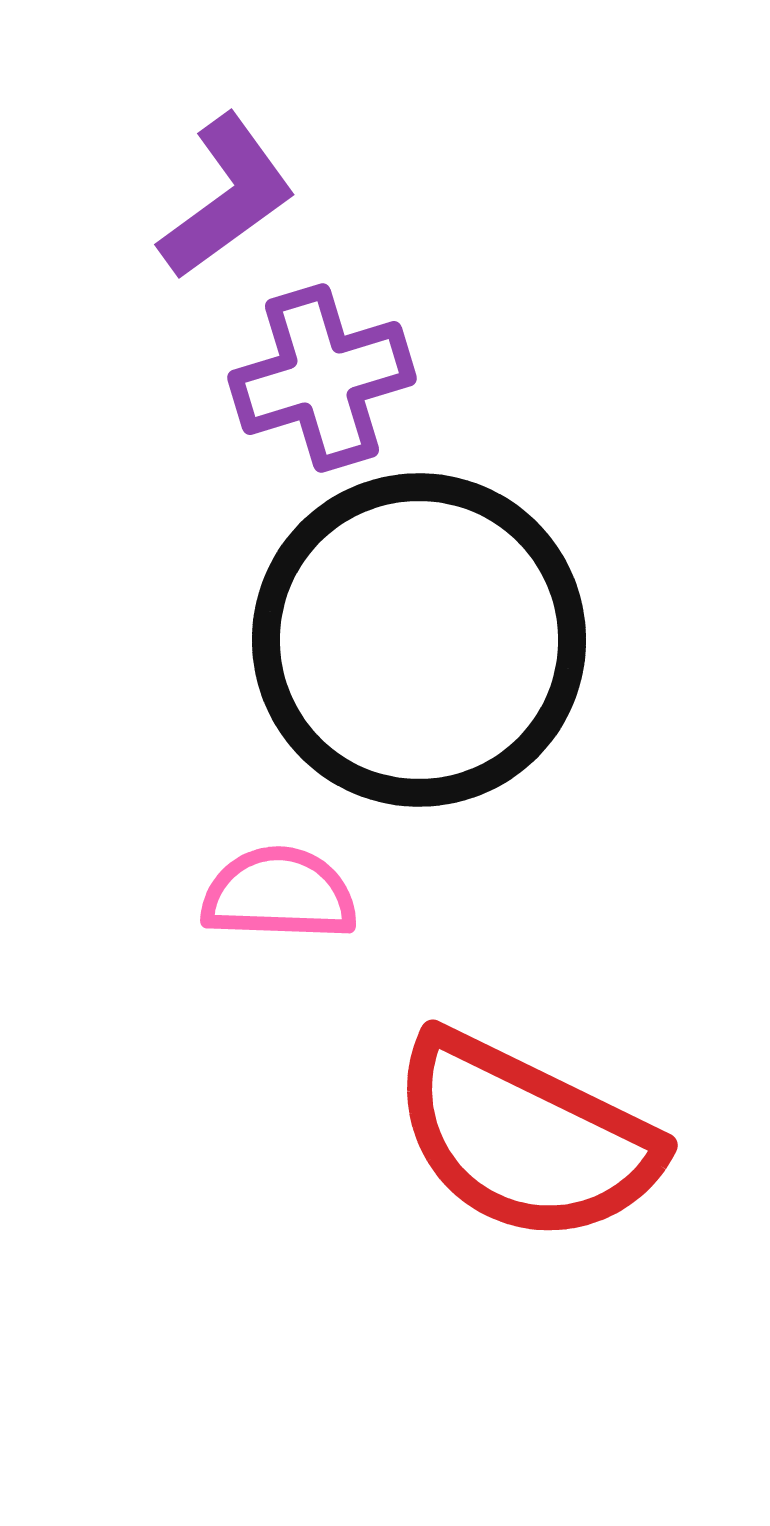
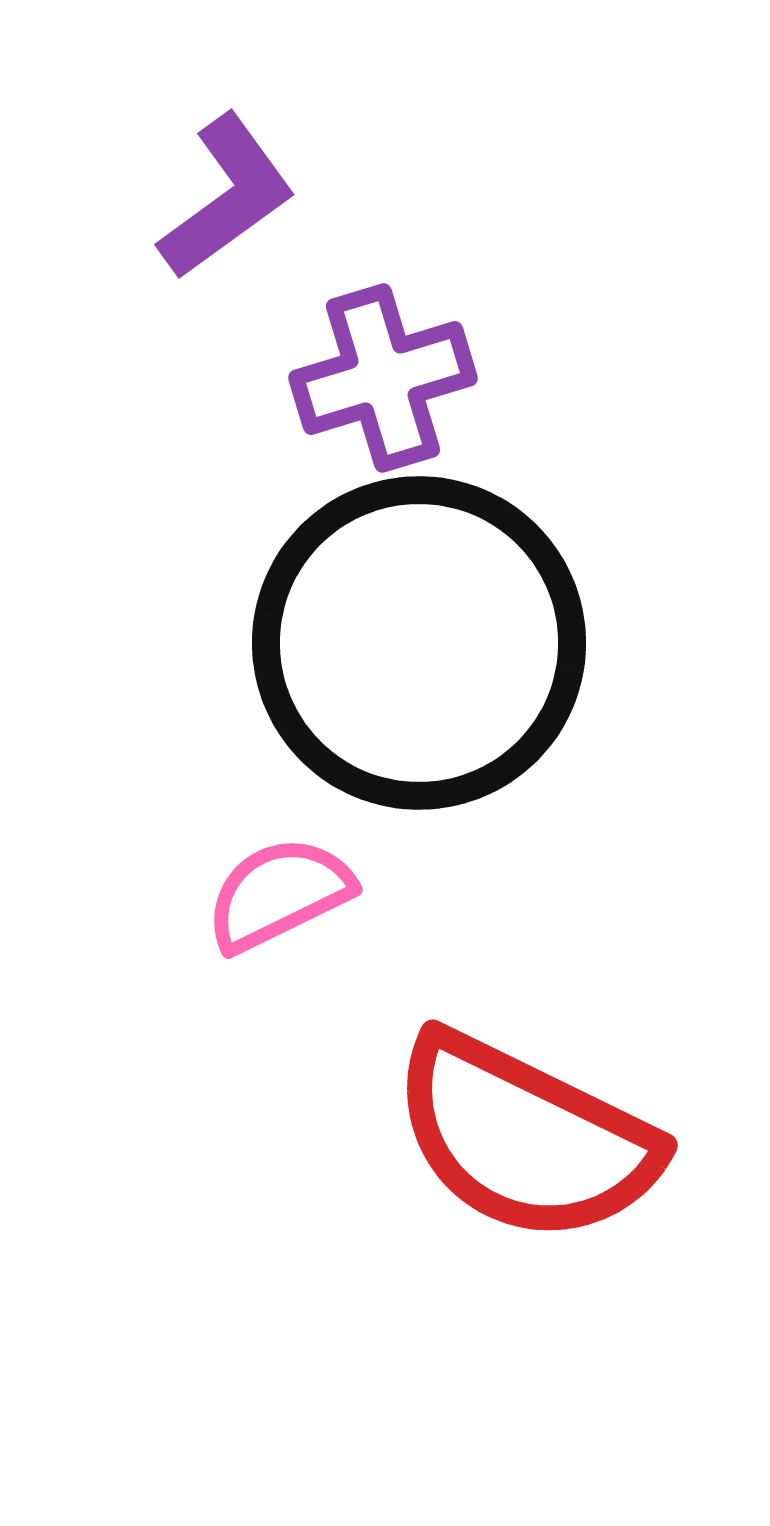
purple cross: moved 61 px right
black circle: moved 3 px down
pink semicircle: rotated 28 degrees counterclockwise
